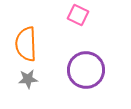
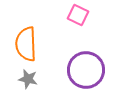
gray star: rotated 18 degrees clockwise
